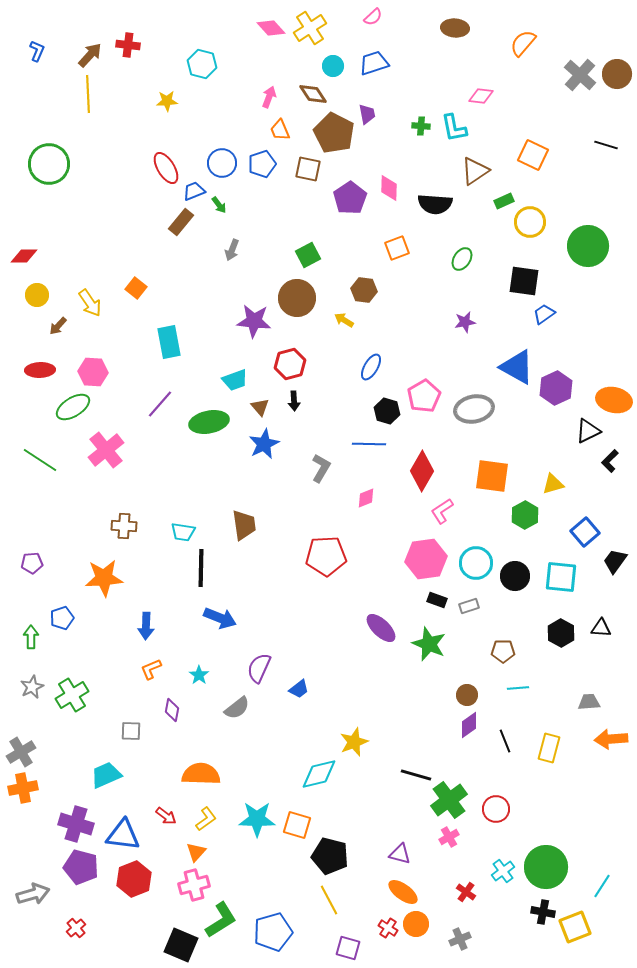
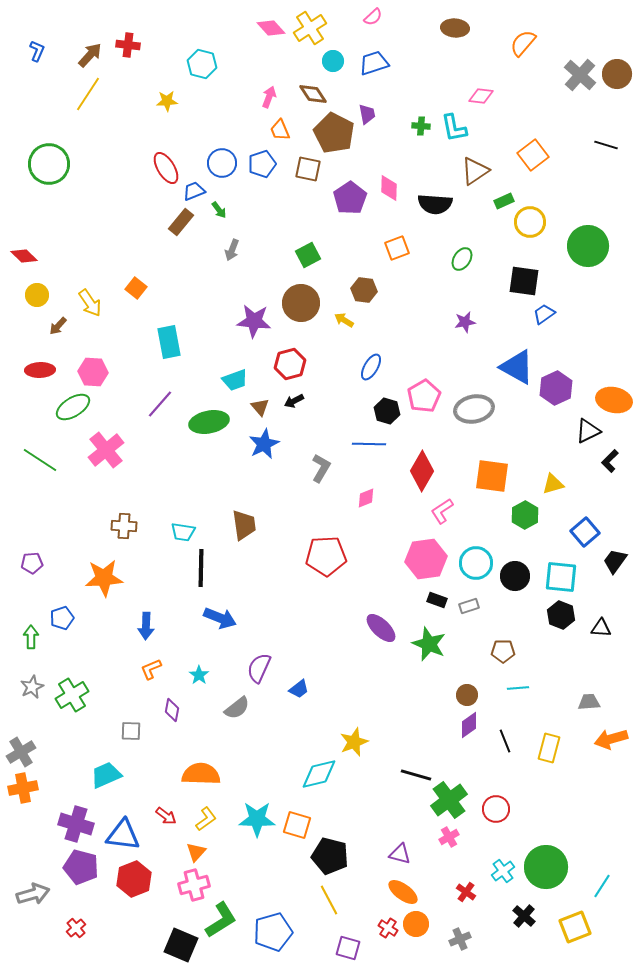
cyan circle at (333, 66): moved 5 px up
yellow line at (88, 94): rotated 36 degrees clockwise
orange square at (533, 155): rotated 28 degrees clockwise
green arrow at (219, 205): moved 5 px down
red diamond at (24, 256): rotated 44 degrees clockwise
brown circle at (297, 298): moved 4 px right, 5 px down
black arrow at (294, 401): rotated 66 degrees clockwise
black hexagon at (561, 633): moved 18 px up; rotated 8 degrees counterclockwise
orange arrow at (611, 739): rotated 12 degrees counterclockwise
black cross at (543, 912): moved 19 px left, 4 px down; rotated 30 degrees clockwise
